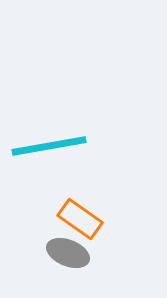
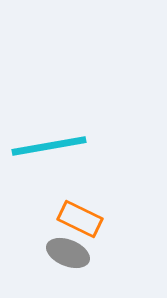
orange rectangle: rotated 9 degrees counterclockwise
